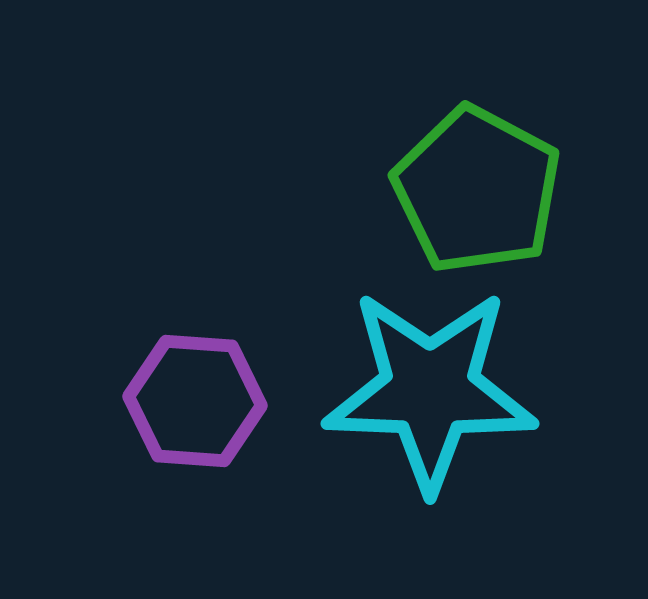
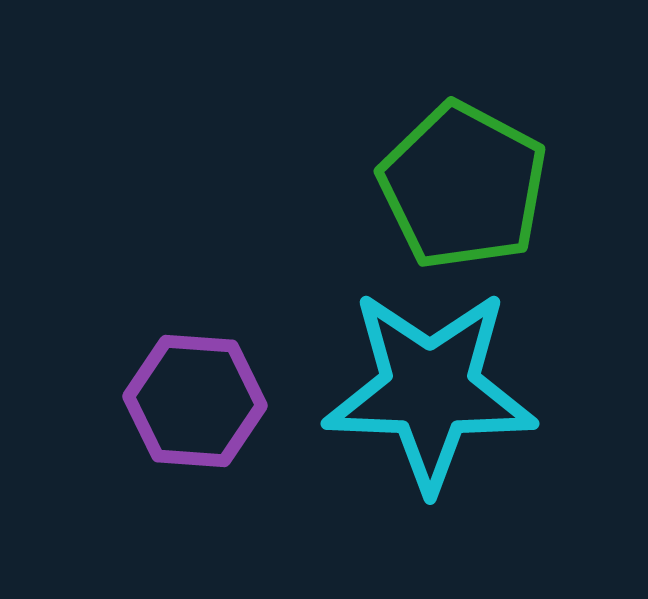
green pentagon: moved 14 px left, 4 px up
